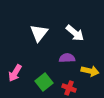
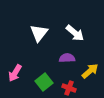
yellow arrow: rotated 54 degrees counterclockwise
